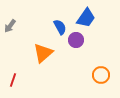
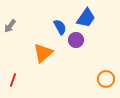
orange circle: moved 5 px right, 4 px down
